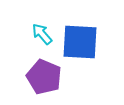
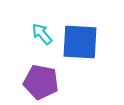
purple pentagon: moved 3 px left, 5 px down; rotated 12 degrees counterclockwise
